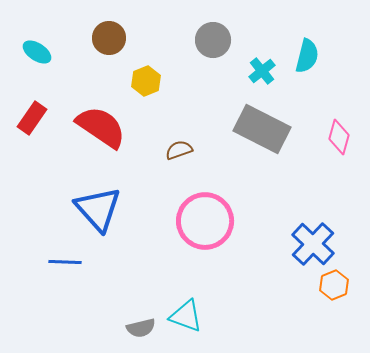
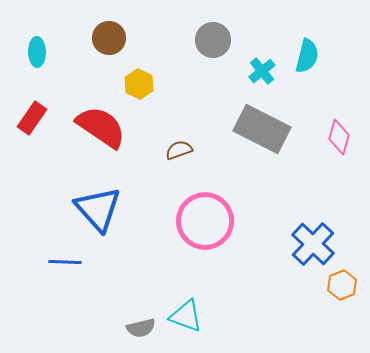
cyan ellipse: rotated 56 degrees clockwise
yellow hexagon: moved 7 px left, 3 px down; rotated 12 degrees counterclockwise
orange hexagon: moved 8 px right
